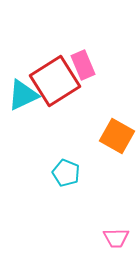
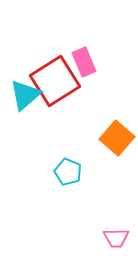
pink rectangle: moved 1 px right, 3 px up
cyan triangle: moved 2 px right; rotated 16 degrees counterclockwise
orange square: moved 2 px down; rotated 12 degrees clockwise
cyan pentagon: moved 2 px right, 1 px up
